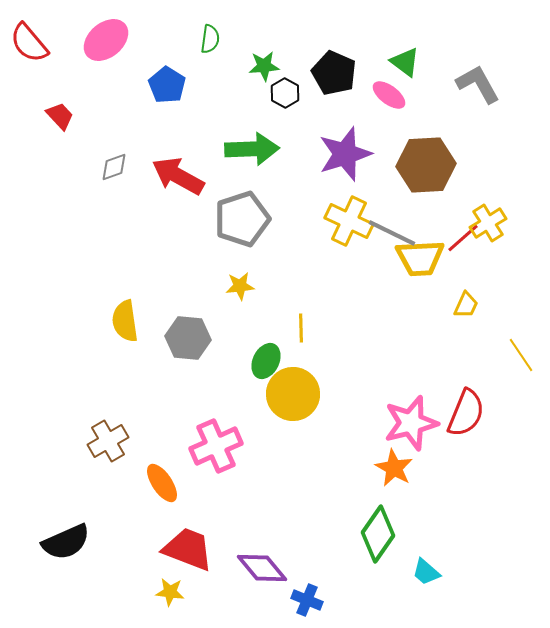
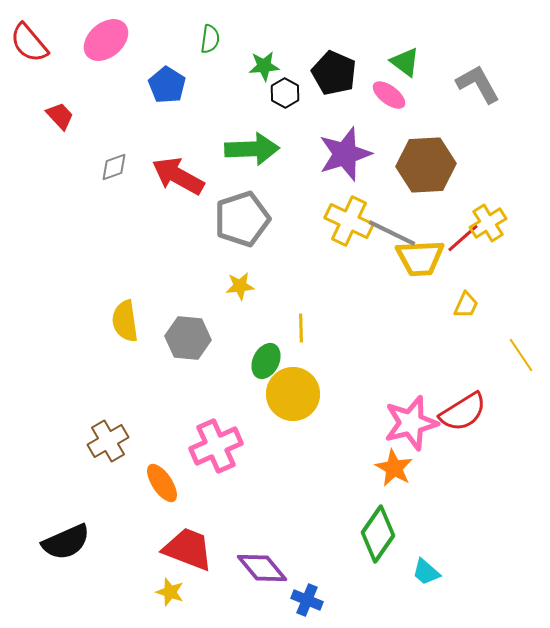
red semicircle at (466, 413): moved 3 px left, 1 px up; rotated 36 degrees clockwise
yellow star at (170, 592): rotated 12 degrees clockwise
